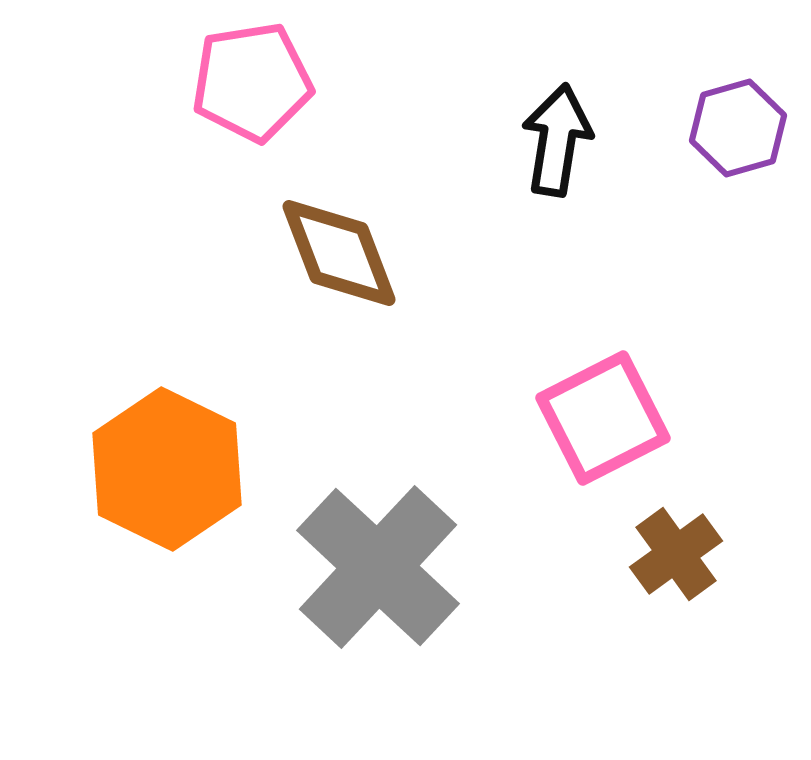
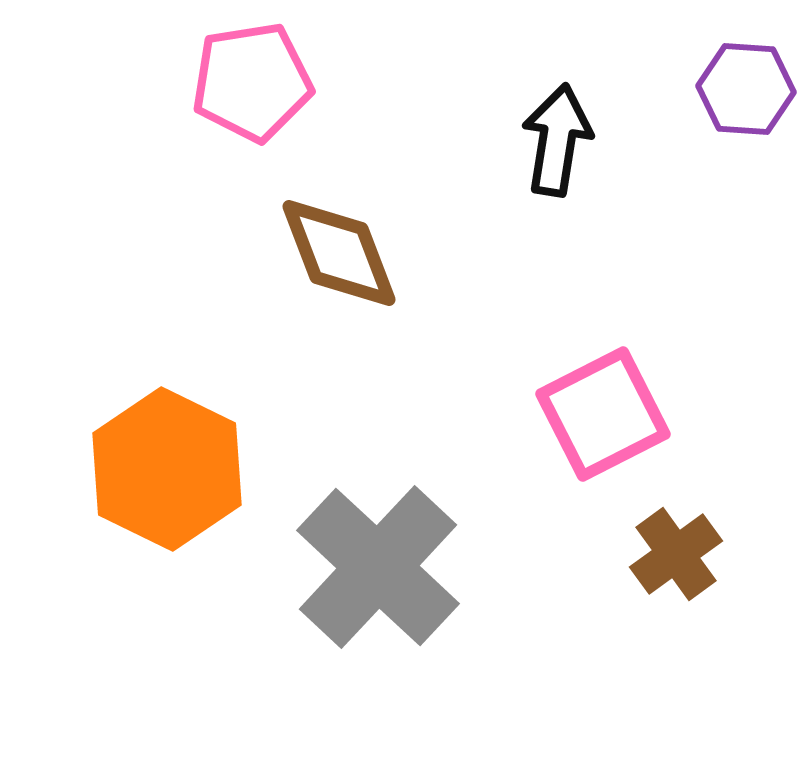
purple hexagon: moved 8 px right, 39 px up; rotated 20 degrees clockwise
pink square: moved 4 px up
